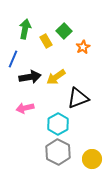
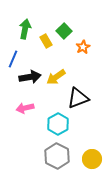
gray hexagon: moved 1 px left, 4 px down
